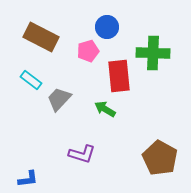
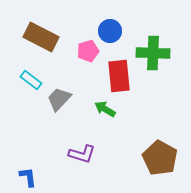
blue circle: moved 3 px right, 4 px down
blue L-shape: moved 2 px up; rotated 90 degrees counterclockwise
